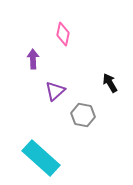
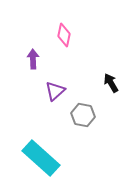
pink diamond: moved 1 px right, 1 px down
black arrow: moved 1 px right
